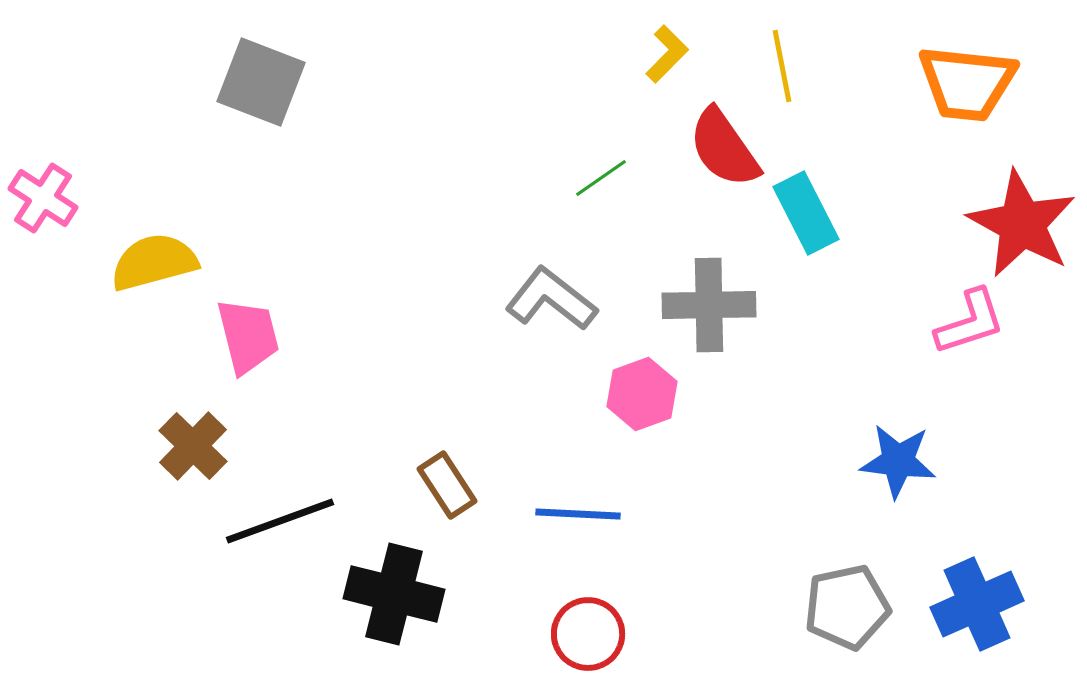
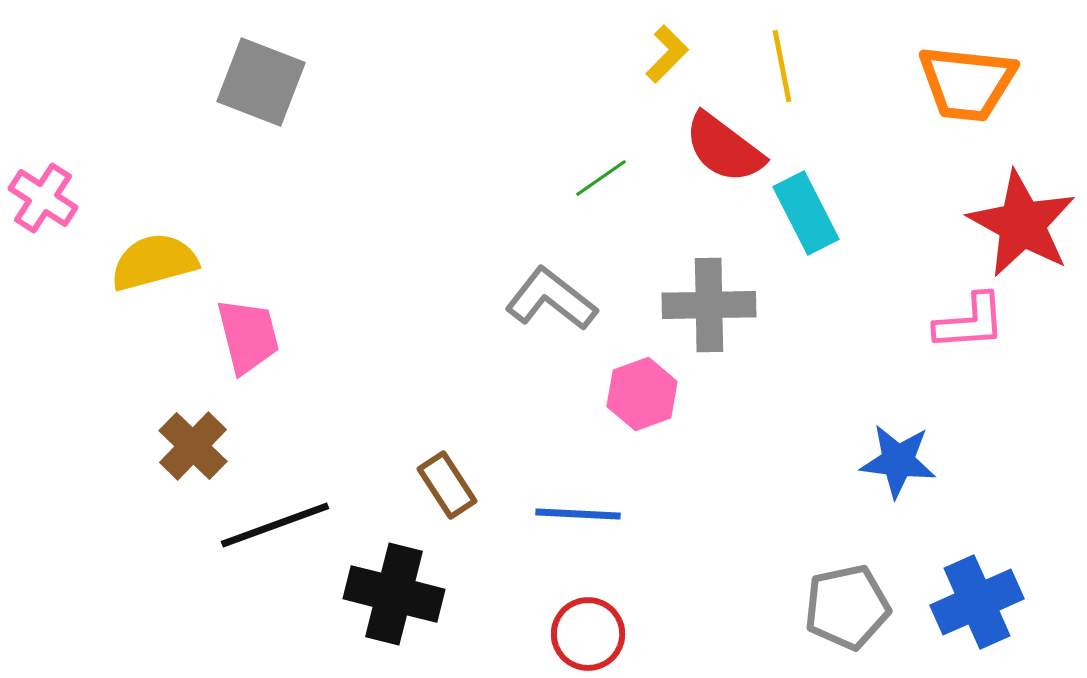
red semicircle: rotated 18 degrees counterclockwise
pink L-shape: rotated 14 degrees clockwise
black line: moved 5 px left, 4 px down
blue cross: moved 2 px up
